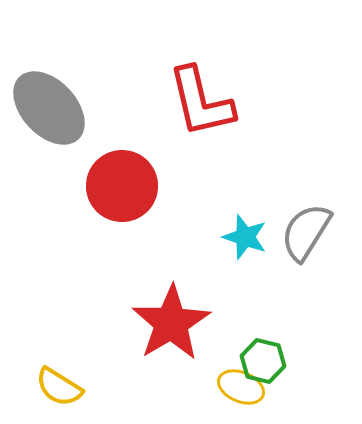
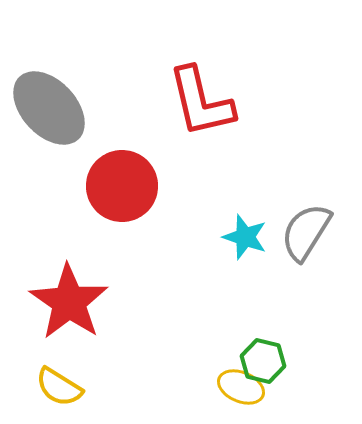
red star: moved 102 px left, 21 px up; rotated 6 degrees counterclockwise
